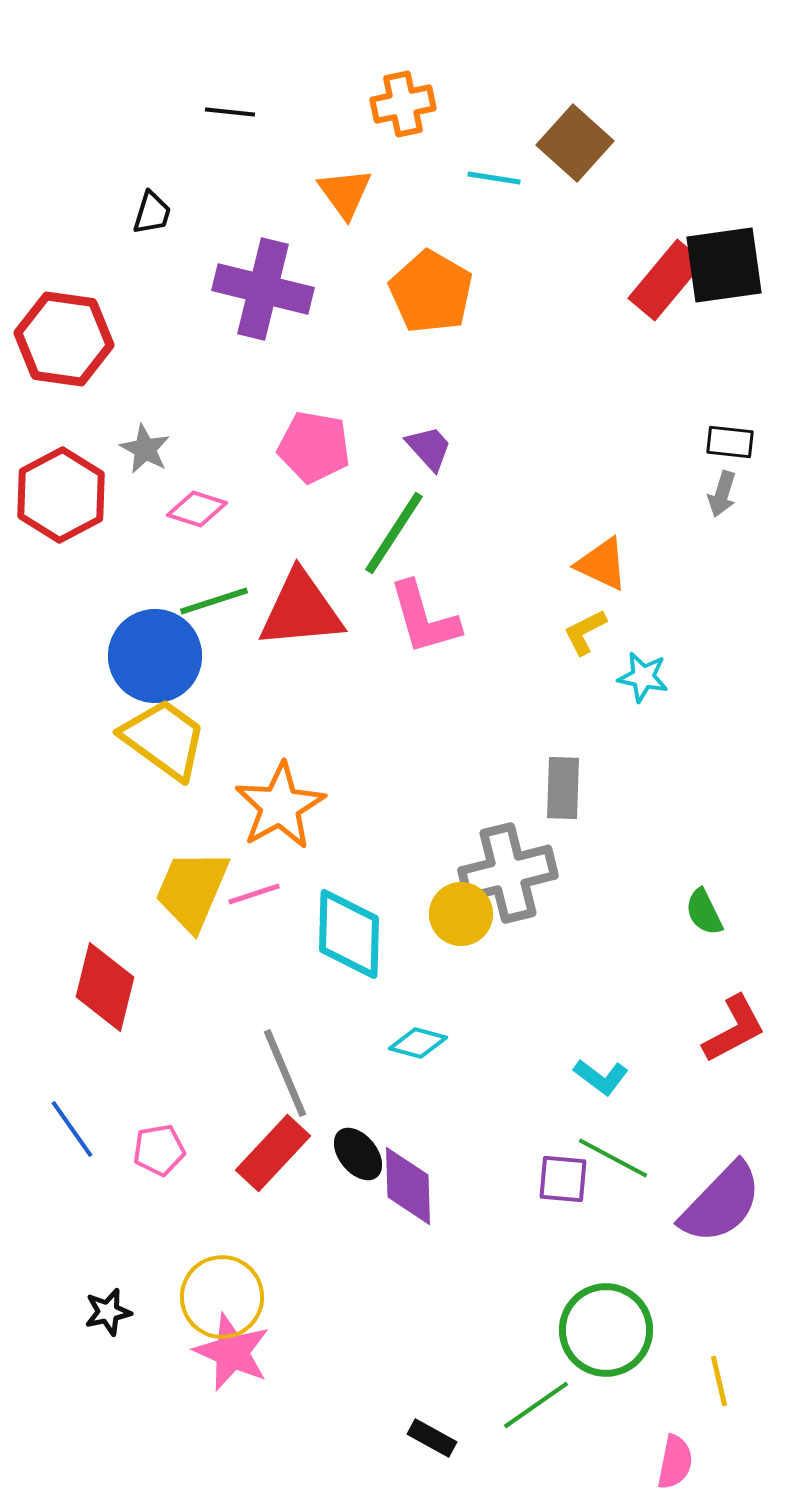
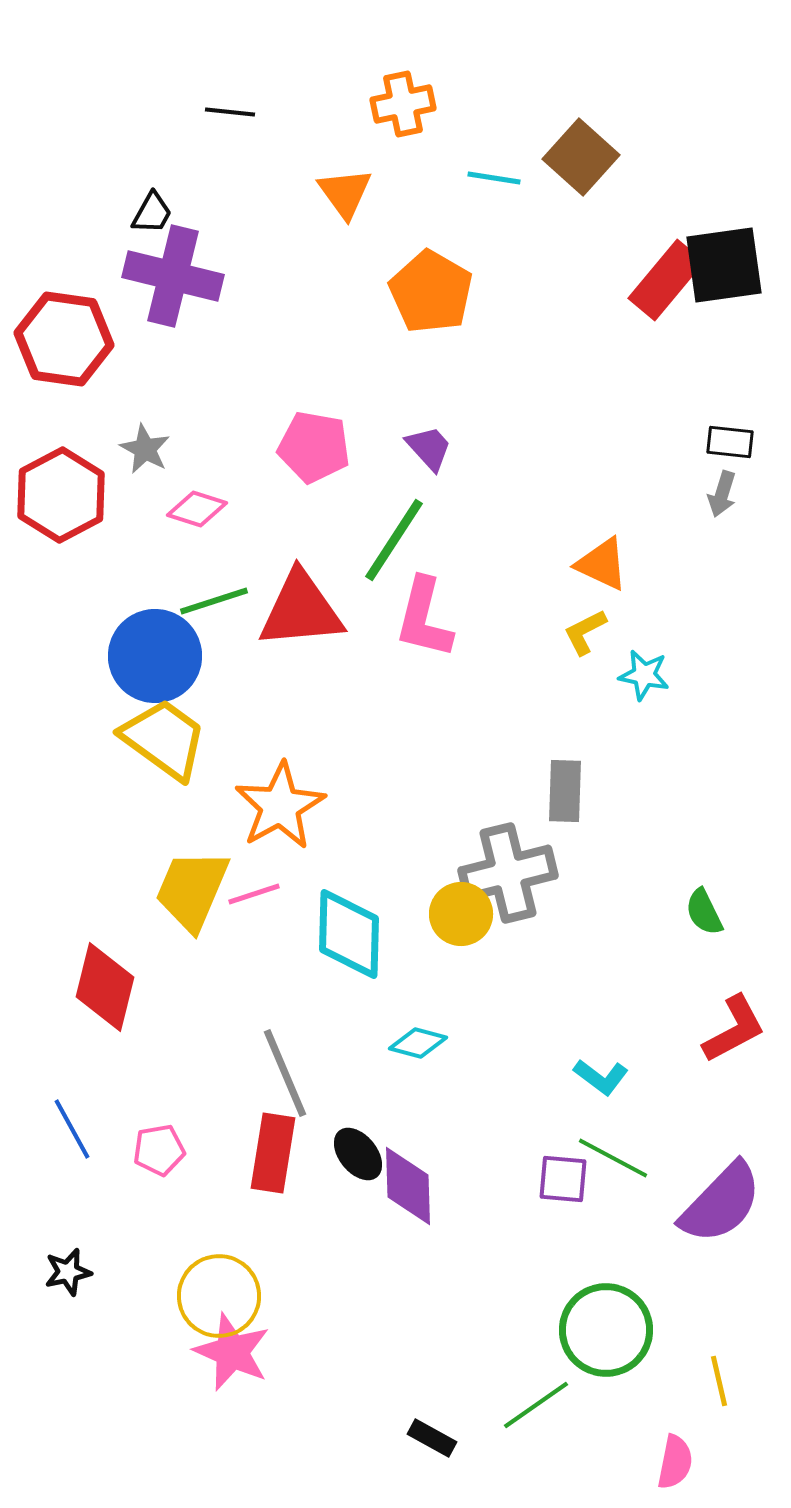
brown square at (575, 143): moved 6 px right, 14 px down
black trapezoid at (152, 213): rotated 12 degrees clockwise
purple cross at (263, 289): moved 90 px left, 13 px up
green line at (394, 533): moved 7 px down
pink L-shape at (424, 618): rotated 30 degrees clockwise
cyan star at (643, 677): moved 1 px right, 2 px up
gray rectangle at (563, 788): moved 2 px right, 3 px down
blue line at (72, 1129): rotated 6 degrees clockwise
red rectangle at (273, 1153): rotated 34 degrees counterclockwise
yellow circle at (222, 1297): moved 3 px left, 1 px up
black star at (108, 1312): moved 40 px left, 40 px up
